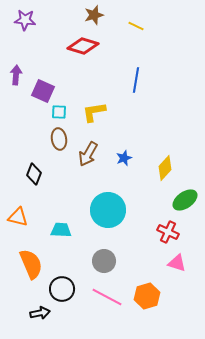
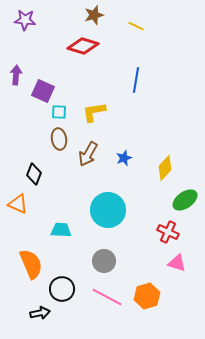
orange triangle: moved 13 px up; rotated 10 degrees clockwise
